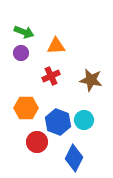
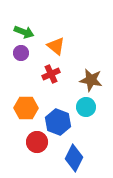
orange triangle: rotated 42 degrees clockwise
red cross: moved 2 px up
cyan circle: moved 2 px right, 13 px up
